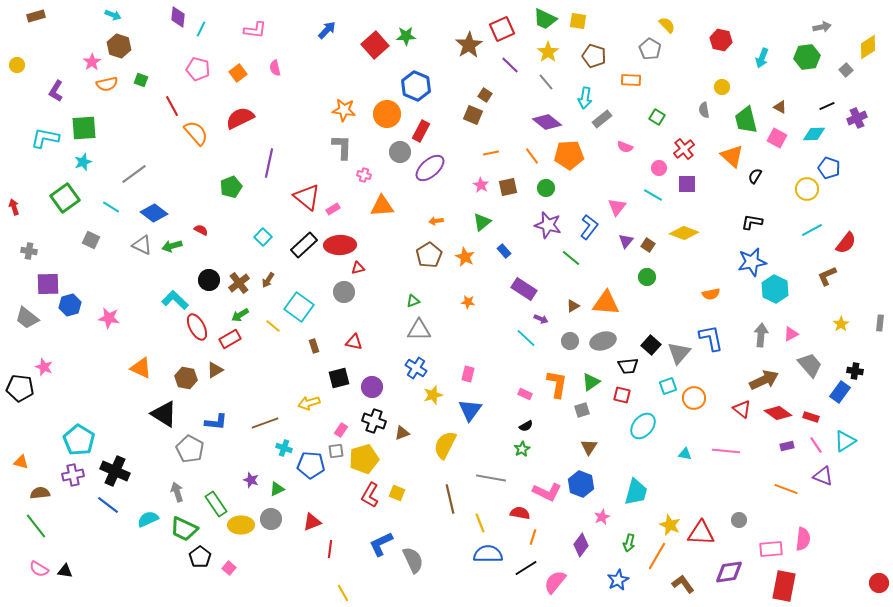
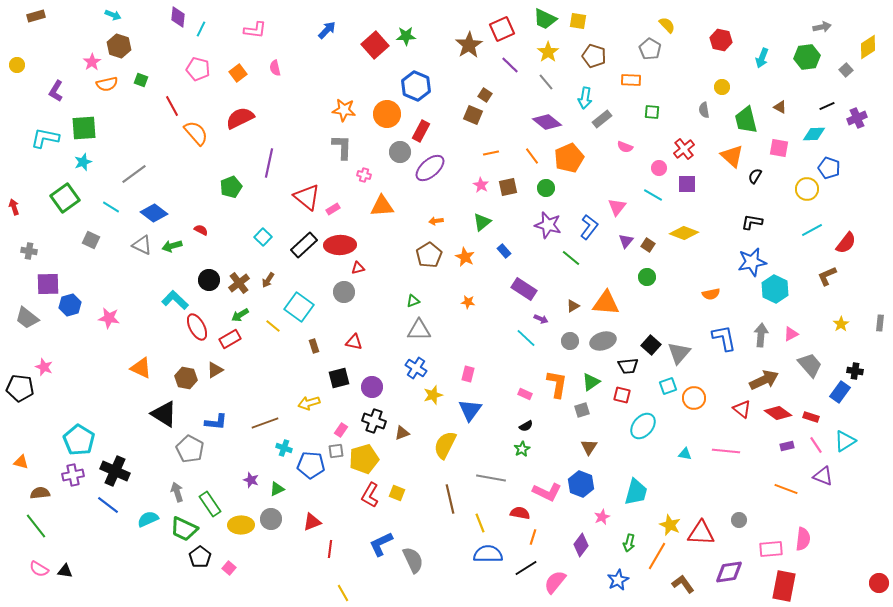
green square at (657, 117): moved 5 px left, 5 px up; rotated 28 degrees counterclockwise
pink square at (777, 138): moved 2 px right, 10 px down; rotated 18 degrees counterclockwise
orange pentagon at (569, 155): moved 3 px down; rotated 20 degrees counterclockwise
blue L-shape at (711, 338): moved 13 px right
green rectangle at (216, 504): moved 6 px left
